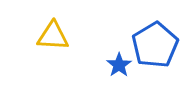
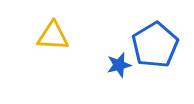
blue star: rotated 20 degrees clockwise
